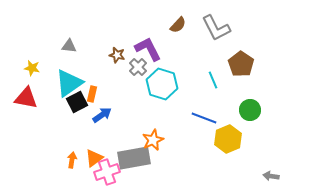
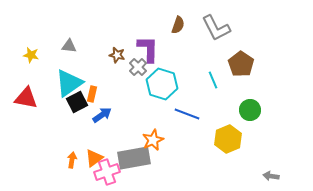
brown semicircle: rotated 24 degrees counterclockwise
purple L-shape: rotated 28 degrees clockwise
yellow star: moved 1 px left, 13 px up
blue line: moved 17 px left, 4 px up
